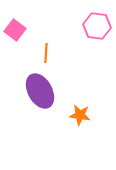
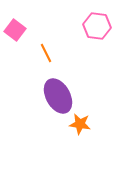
orange line: rotated 30 degrees counterclockwise
purple ellipse: moved 18 px right, 5 px down
orange star: moved 9 px down
